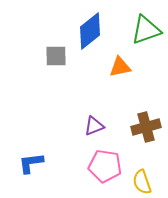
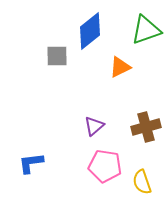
gray square: moved 1 px right
orange triangle: rotated 15 degrees counterclockwise
purple triangle: rotated 20 degrees counterclockwise
